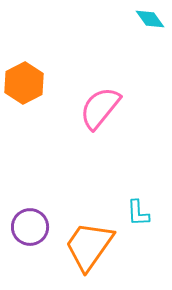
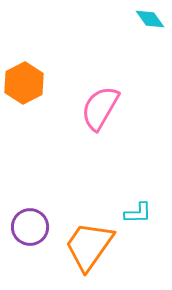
pink semicircle: rotated 9 degrees counterclockwise
cyan L-shape: rotated 88 degrees counterclockwise
